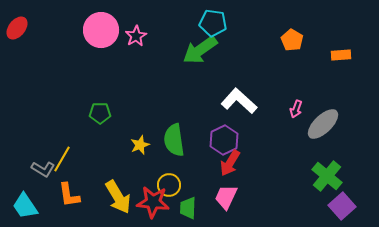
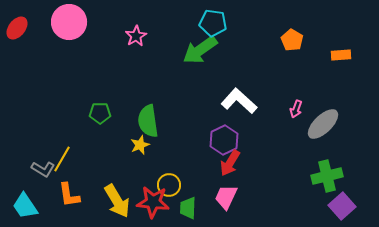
pink circle: moved 32 px left, 8 px up
green semicircle: moved 26 px left, 19 px up
green cross: rotated 36 degrees clockwise
yellow arrow: moved 1 px left, 4 px down
